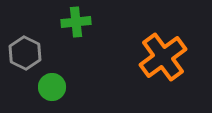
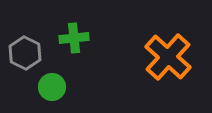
green cross: moved 2 px left, 16 px down
orange cross: moved 5 px right; rotated 12 degrees counterclockwise
